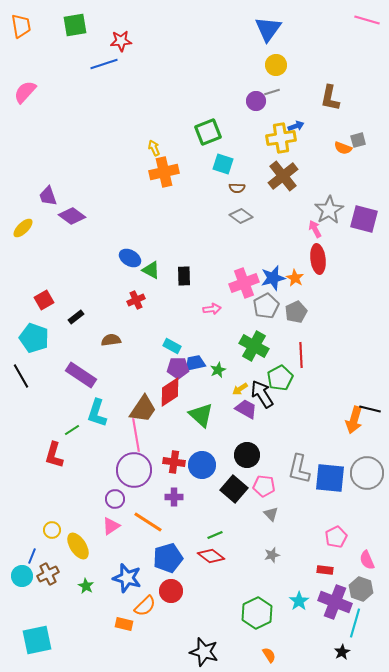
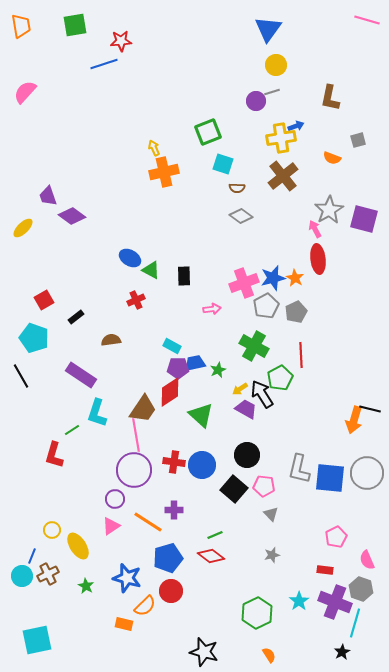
orange semicircle at (343, 148): moved 11 px left, 10 px down
purple cross at (174, 497): moved 13 px down
